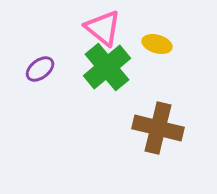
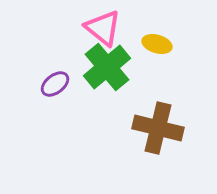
purple ellipse: moved 15 px right, 15 px down
